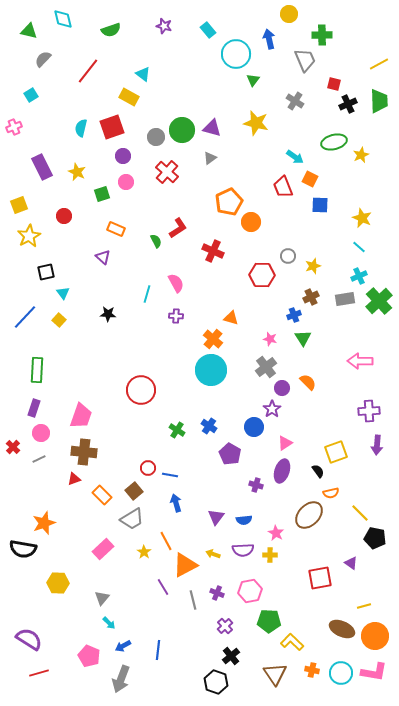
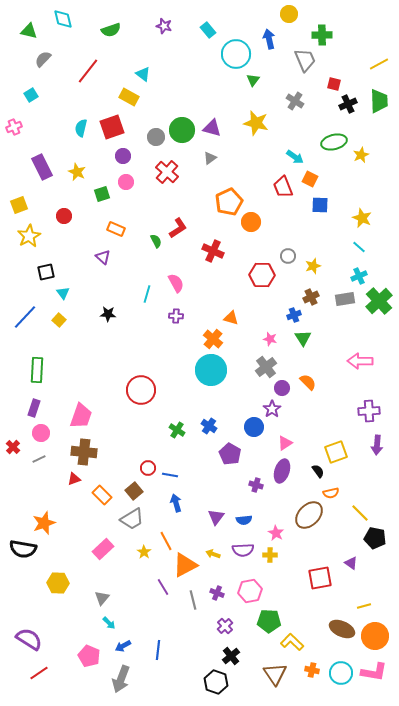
red line at (39, 673): rotated 18 degrees counterclockwise
